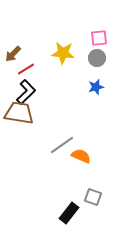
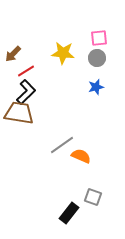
red line: moved 2 px down
